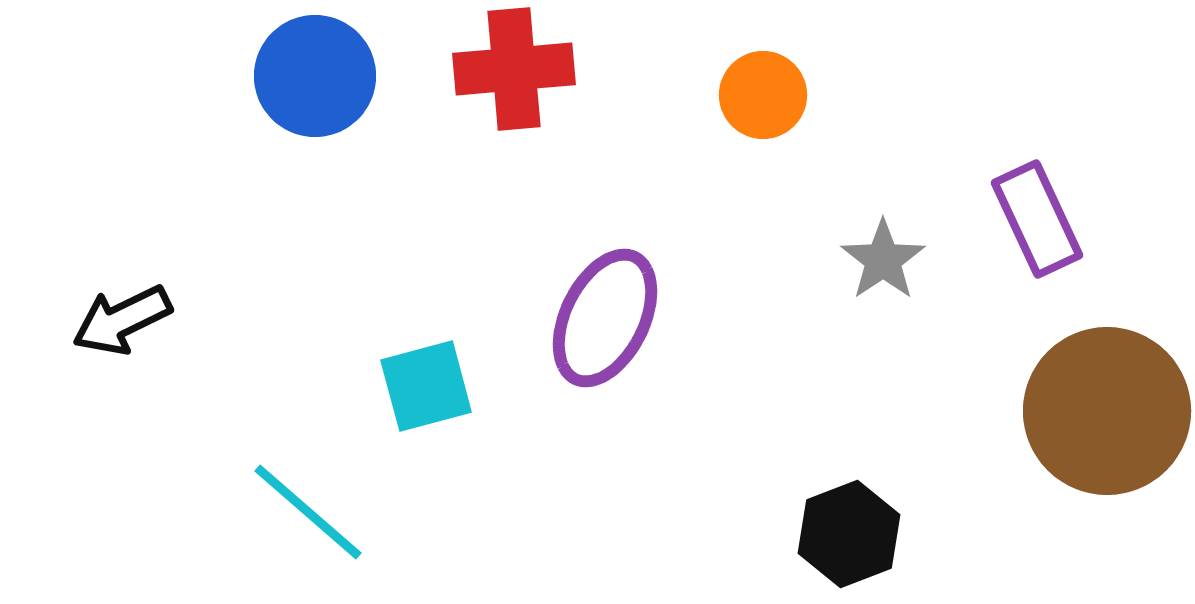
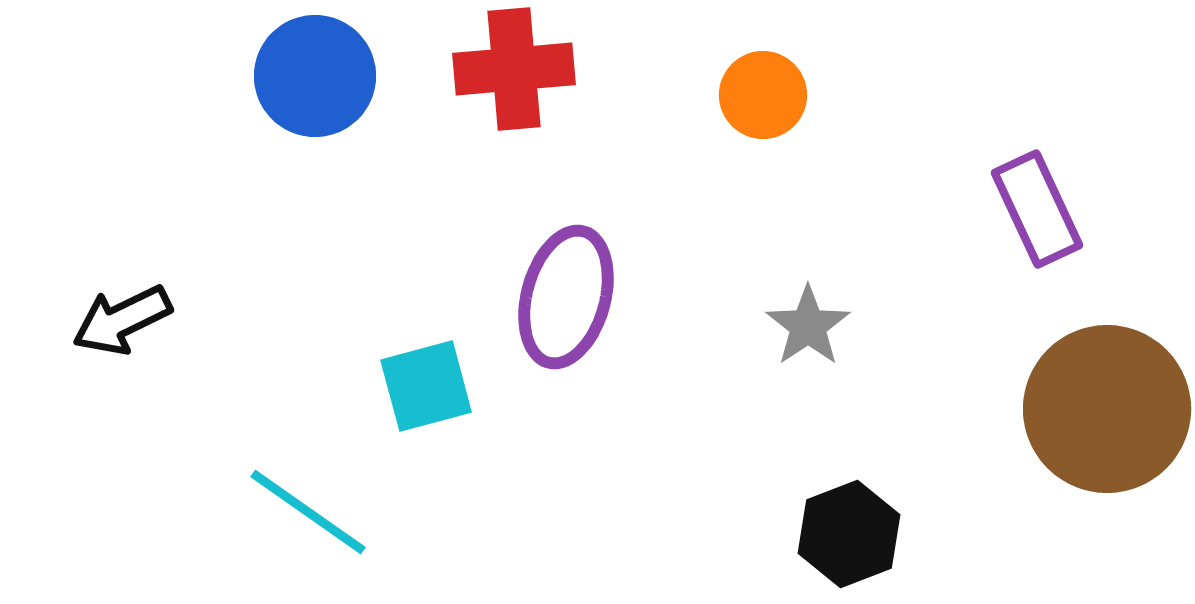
purple rectangle: moved 10 px up
gray star: moved 75 px left, 66 px down
purple ellipse: moved 39 px left, 21 px up; rotated 11 degrees counterclockwise
brown circle: moved 2 px up
cyan line: rotated 6 degrees counterclockwise
